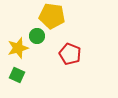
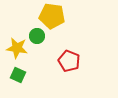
yellow star: moved 1 px left; rotated 25 degrees clockwise
red pentagon: moved 1 px left, 7 px down
green square: moved 1 px right
